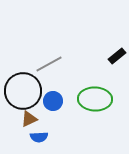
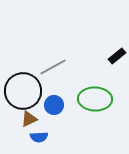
gray line: moved 4 px right, 3 px down
blue circle: moved 1 px right, 4 px down
